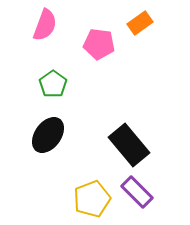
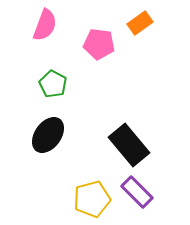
green pentagon: rotated 8 degrees counterclockwise
yellow pentagon: rotated 6 degrees clockwise
